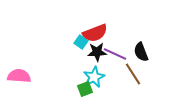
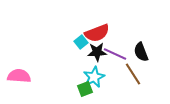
red semicircle: moved 2 px right
cyan square: rotated 16 degrees clockwise
